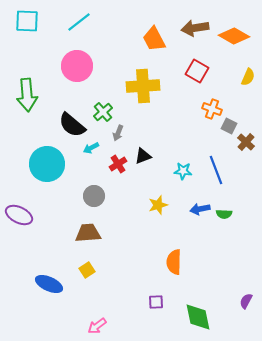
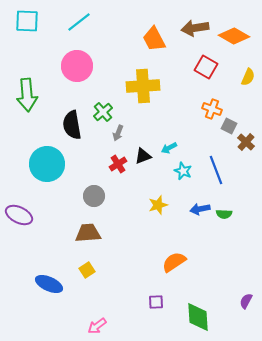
red square: moved 9 px right, 4 px up
black semicircle: rotated 40 degrees clockwise
cyan arrow: moved 78 px right
cyan star: rotated 18 degrees clockwise
orange semicircle: rotated 55 degrees clockwise
green diamond: rotated 8 degrees clockwise
